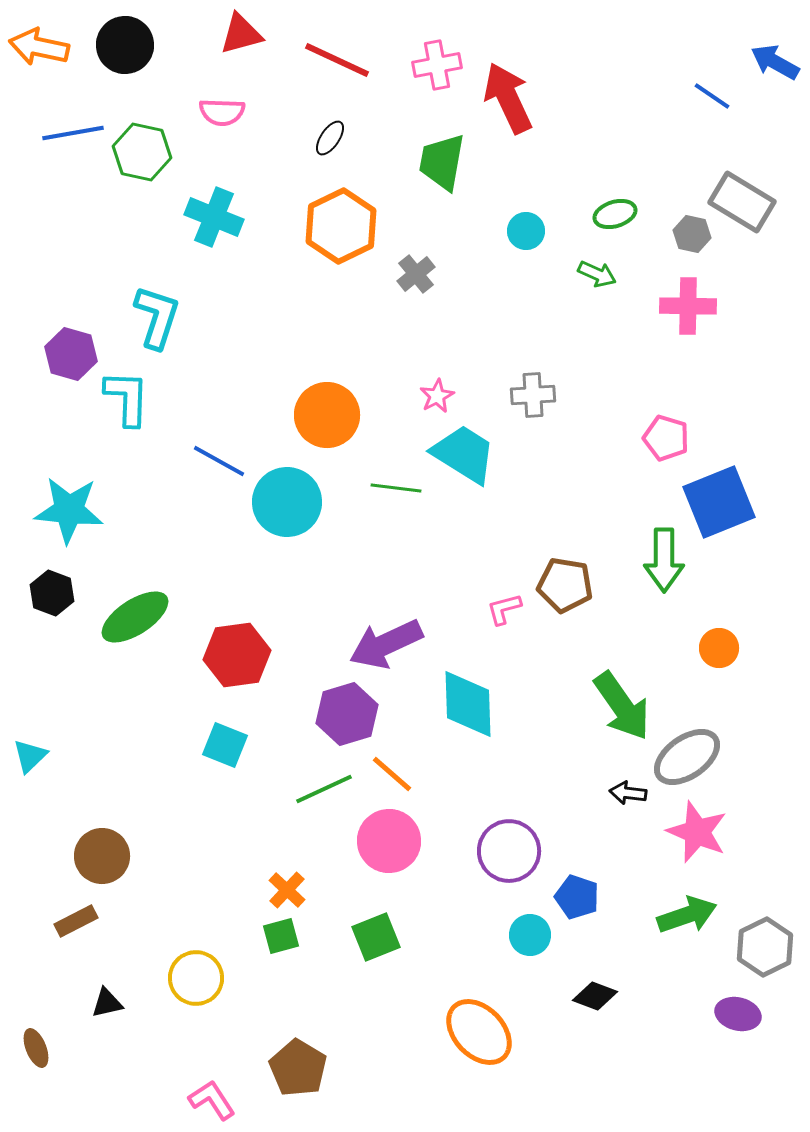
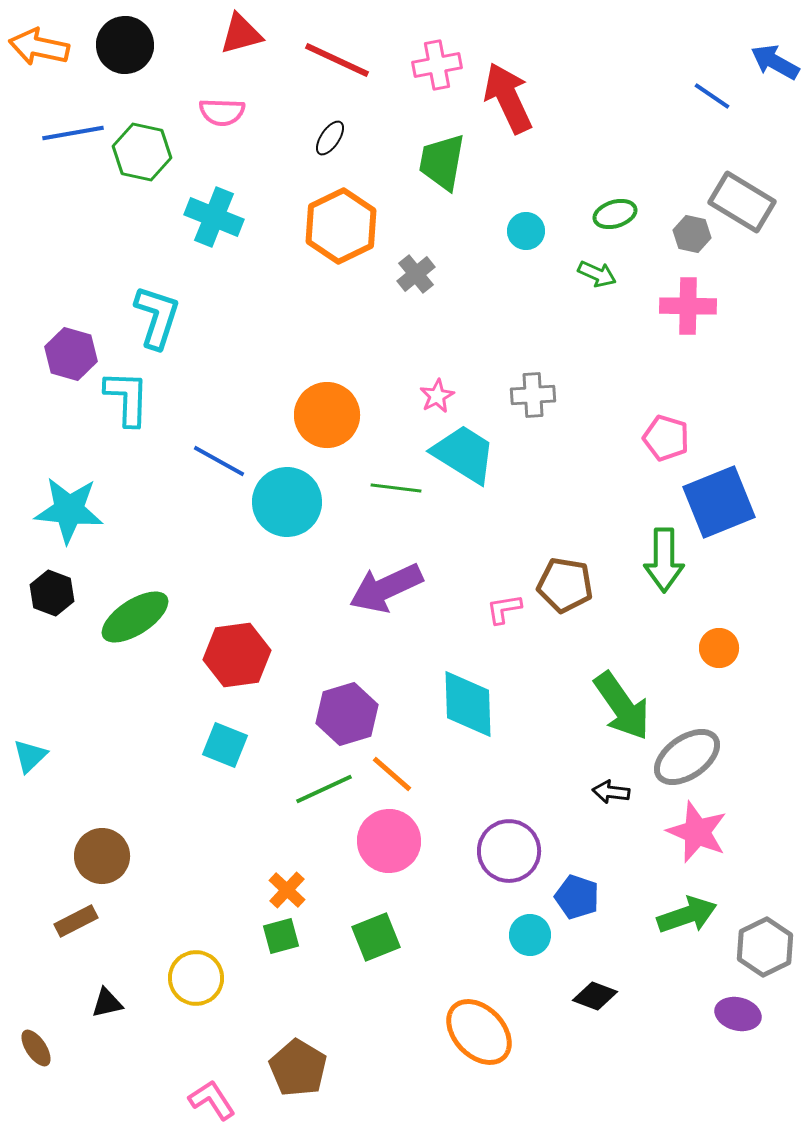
pink L-shape at (504, 609): rotated 6 degrees clockwise
purple arrow at (386, 644): moved 56 px up
black arrow at (628, 793): moved 17 px left, 1 px up
brown ellipse at (36, 1048): rotated 12 degrees counterclockwise
